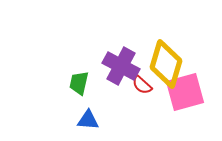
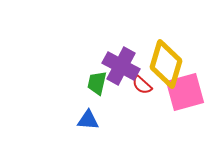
green trapezoid: moved 18 px right
